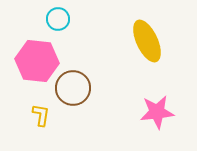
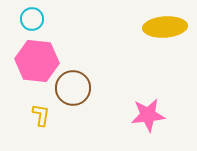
cyan circle: moved 26 px left
yellow ellipse: moved 18 px right, 14 px up; rotated 69 degrees counterclockwise
pink star: moved 9 px left, 3 px down
